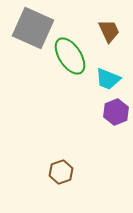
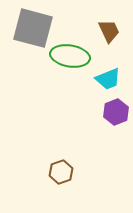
gray square: rotated 9 degrees counterclockwise
green ellipse: rotated 48 degrees counterclockwise
cyan trapezoid: rotated 44 degrees counterclockwise
